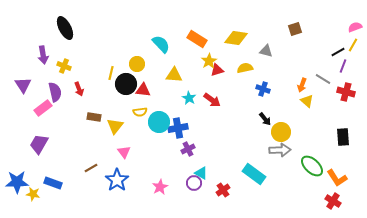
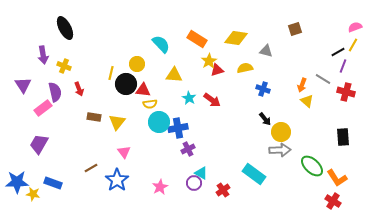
yellow semicircle at (140, 112): moved 10 px right, 8 px up
yellow triangle at (115, 126): moved 2 px right, 4 px up
